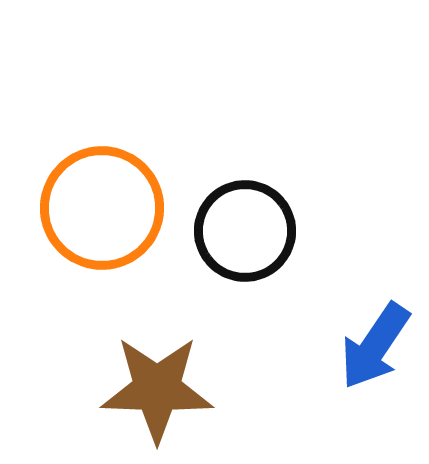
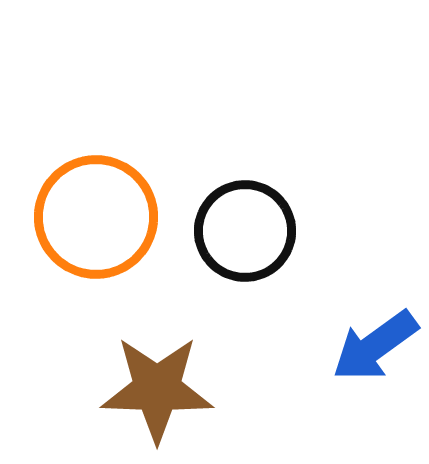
orange circle: moved 6 px left, 9 px down
blue arrow: rotated 20 degrees clockwise
